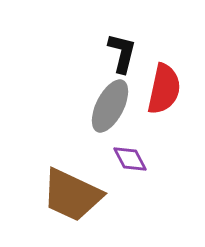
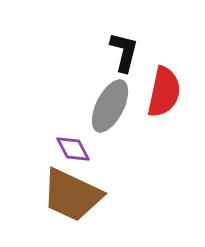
black L-shape: moved 2 px right, 1 px up
red semicircle: moved 3 px down
purple diamond: moved 57 px left, 10 px up
